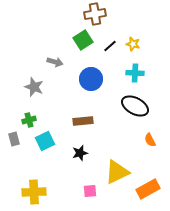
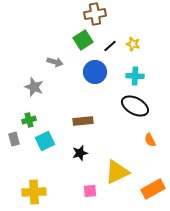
cyan cross: moved 3 px down
blue circle: moved 4 px right, 7 px up
orange rectangle: moved 5 px right
